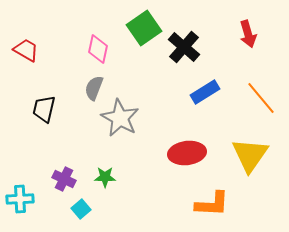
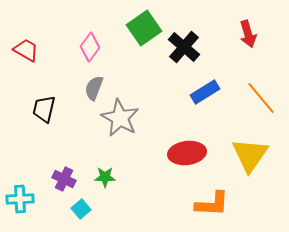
pink diamond: moved 8 px left, 2 px up; rotated 24 degrees clockwise
